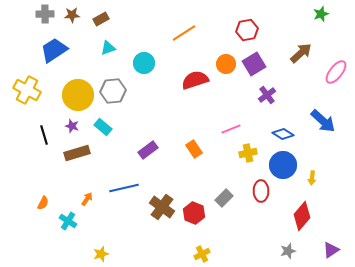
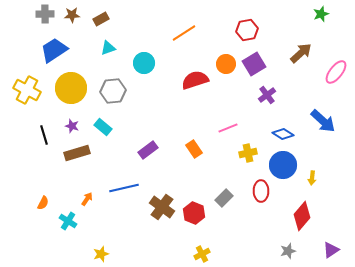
yellow circle at (78, 95): moved 7 px left, 7 px up
pink line at (231, 129): moved 3 px left, 1 px up
